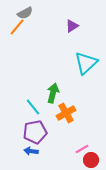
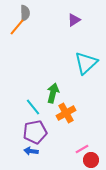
gray semicircle: rotated 63 degrees counterclockwise
purple triangle: moved 2 px right, 6 px up
